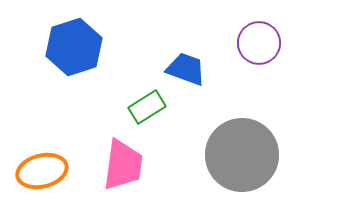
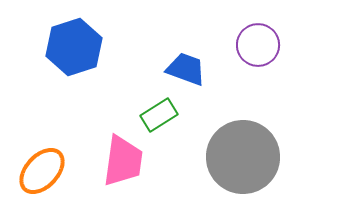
purple circle: moved 1 px left, 2 px down
green rectangle: moved 12 px right, 8 px down
gray circle: moved 1 px right, 2 px down
pink trapezoid: moved 4 px up
orange ellipse: rotated 33 degrees counterclockwise
